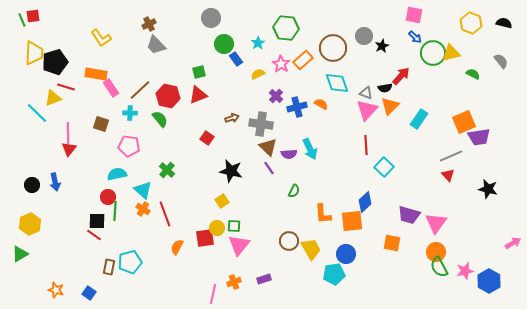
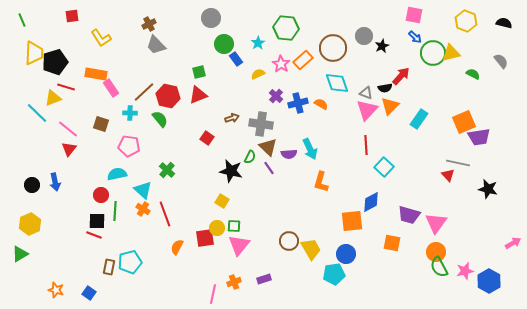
red square at (33, 16): moved 39 px right
yellow hexagon at (471, 23): moved 5 px left, 2 px up
brown line at (140, 90): moved 4 px right, 2 px down
blue cross at (297, 107): moved 1 px right, 4 px up
pink line at (68, 133): moved 4 px up; rotated 50 degrees counterclockwise
gray line at (451, 156): moved 7 px right, 7 px down; rotated 35 degrees clockwise
green semicircle at (294, 191): moved 44 px left, 34 px up
red circle at (108, 197): moved 7 px left, 2 px up
yellow square at (222, 201): rotated 24 degrees counterclockwise
blue diamond at (365, 202): moved 6 px right; rotated 15 degrees clockwise
orange L-shape at (323, 214): moved 2 px left, 32 px up; rotated 20 degrees clockwise
red line at (94, 235): rotated 14 degrees counterclockwise
